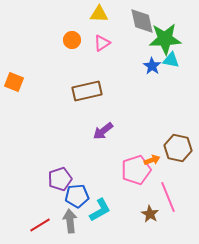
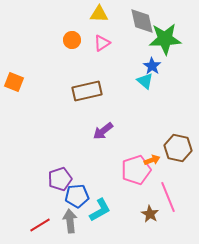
cyan triangle: moved 26 px left, 21 px down; rotated 30 degrees clockwise
